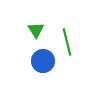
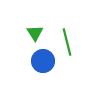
green triangle: moved 1 px left, 3 px down
